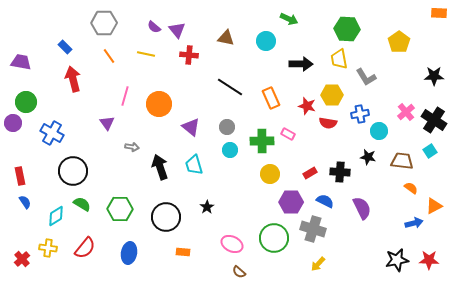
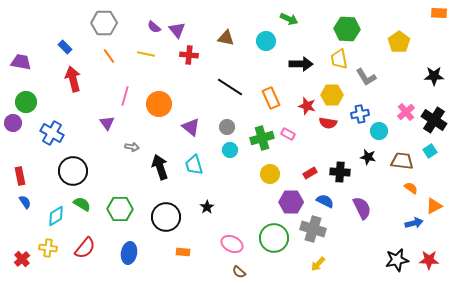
green cross at (262, 141): moved 3 px up; rotated 15 degrees counterclockwise
